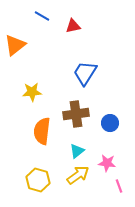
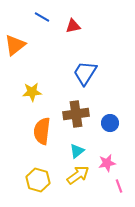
blue line: moved 1 px down
pink star: rotated 18 degrees counterclockwise
